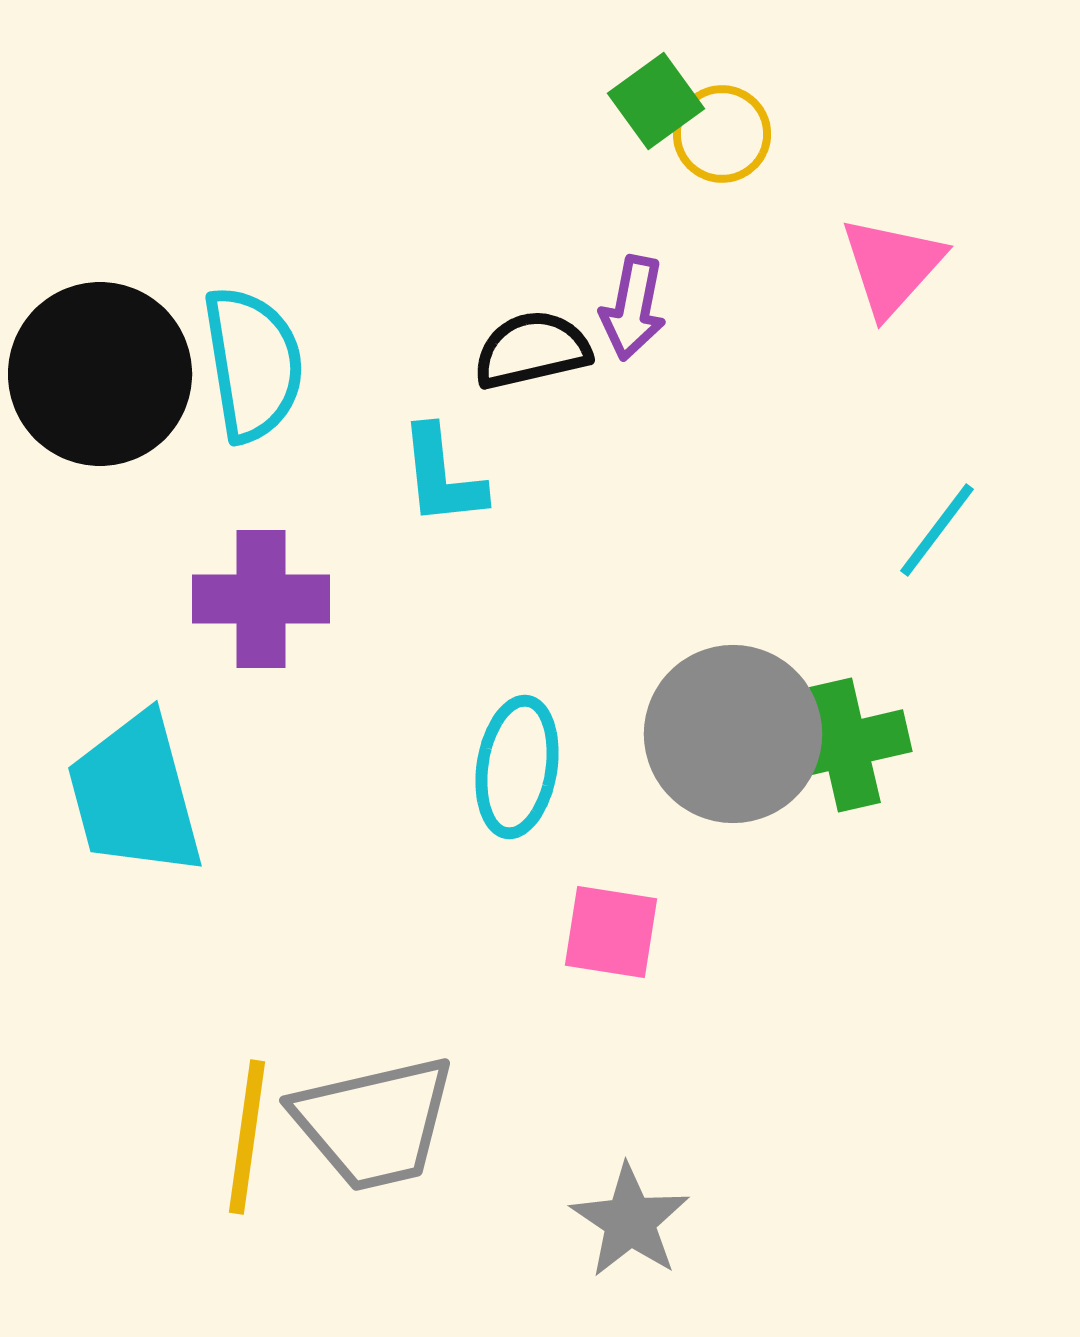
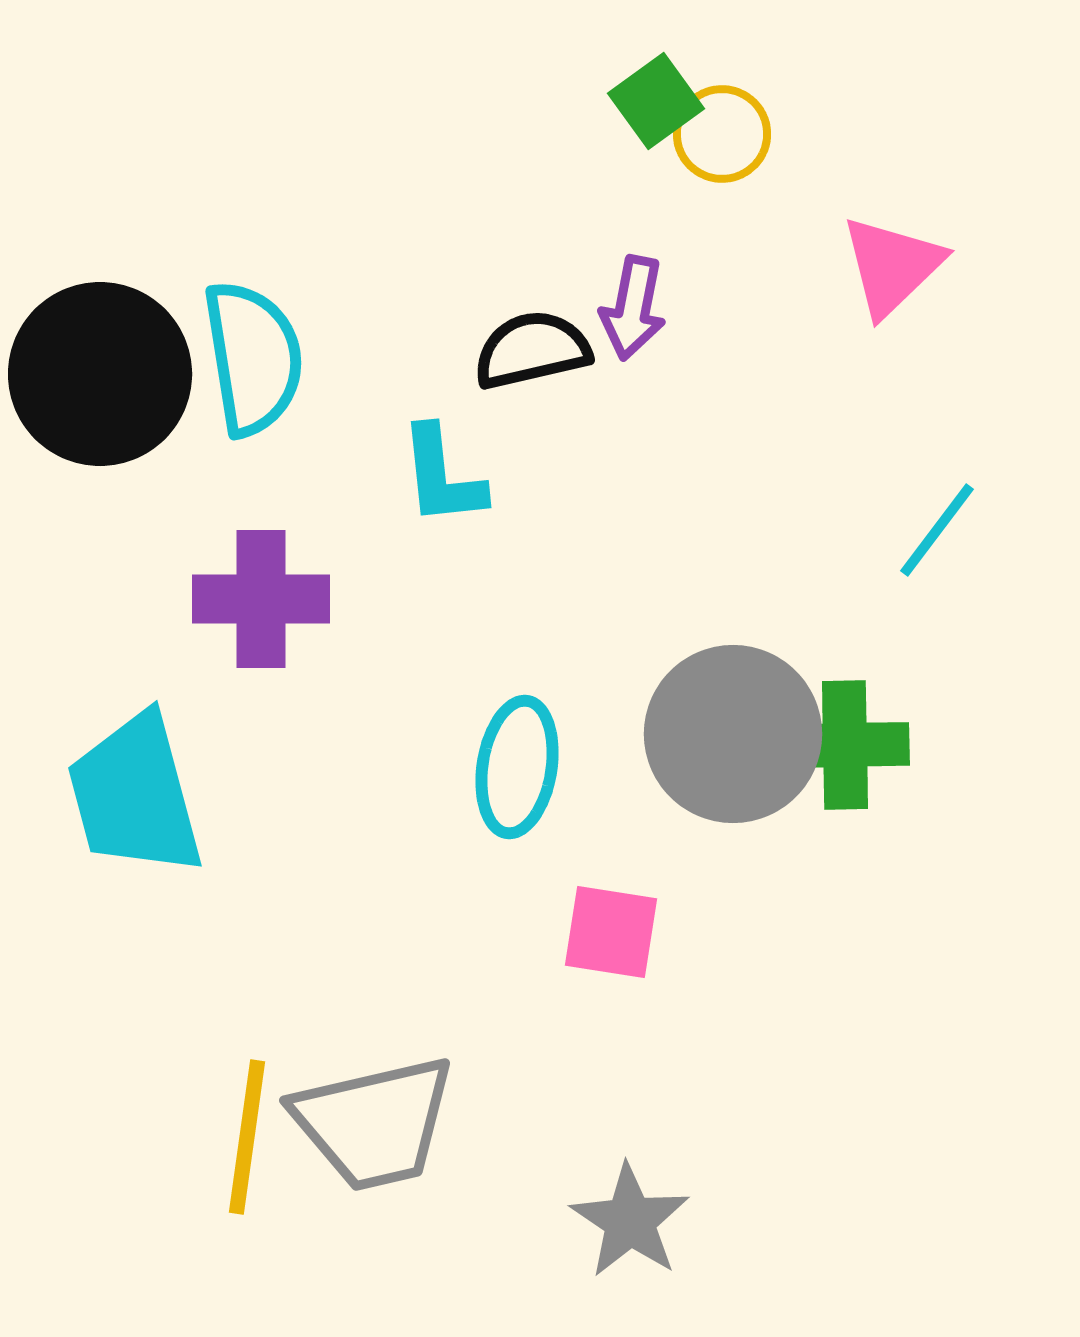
pink triangle: rotated 4 degrees clockwise
cyan semicircle: moved 6 px up
green cross: rotated 12 degrees clockwise
